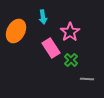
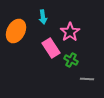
green cross: rotated 16 degrees counterclockwise
